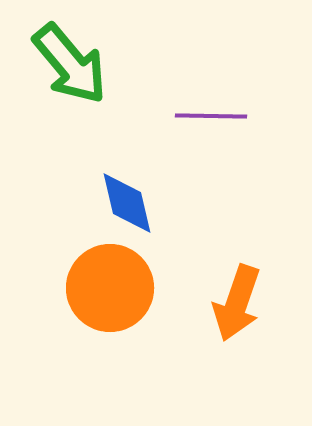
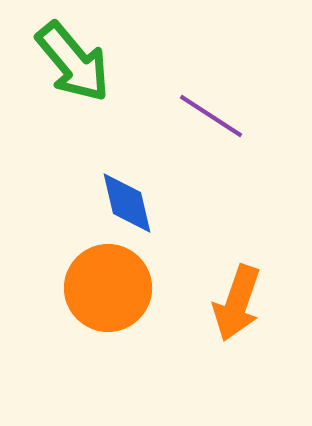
green arrow: moved 3 px right, 2 px up
purple line: rotated 32 degrees clockwise
orange circle: moved 2 px left
